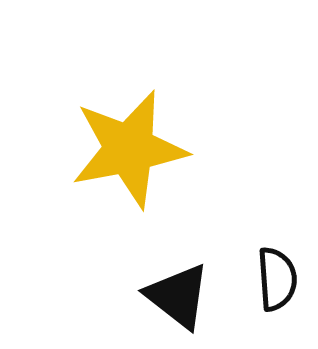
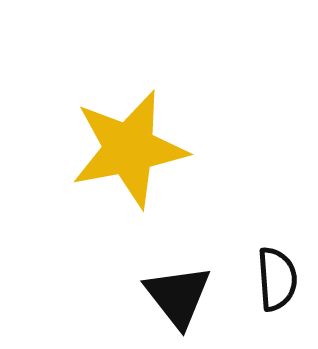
black triangle: rotated 14 degrees clockwise
